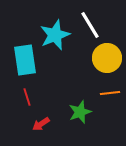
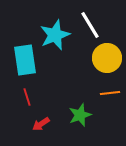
green star: moved 3 px down
